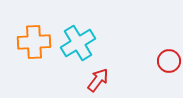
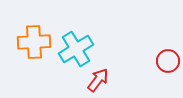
cyan cross: moved 2 px left, 6 px down
red circle: moved 1 px left
